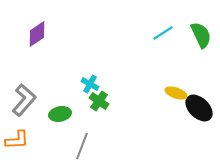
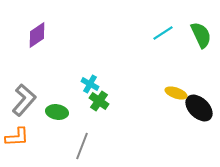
purple diamond: moved 1 px down
green ellipse: moved 3 px left, 2 px up; rotated 20 degrees clockwise
orange L-shape: moved 3 px up
